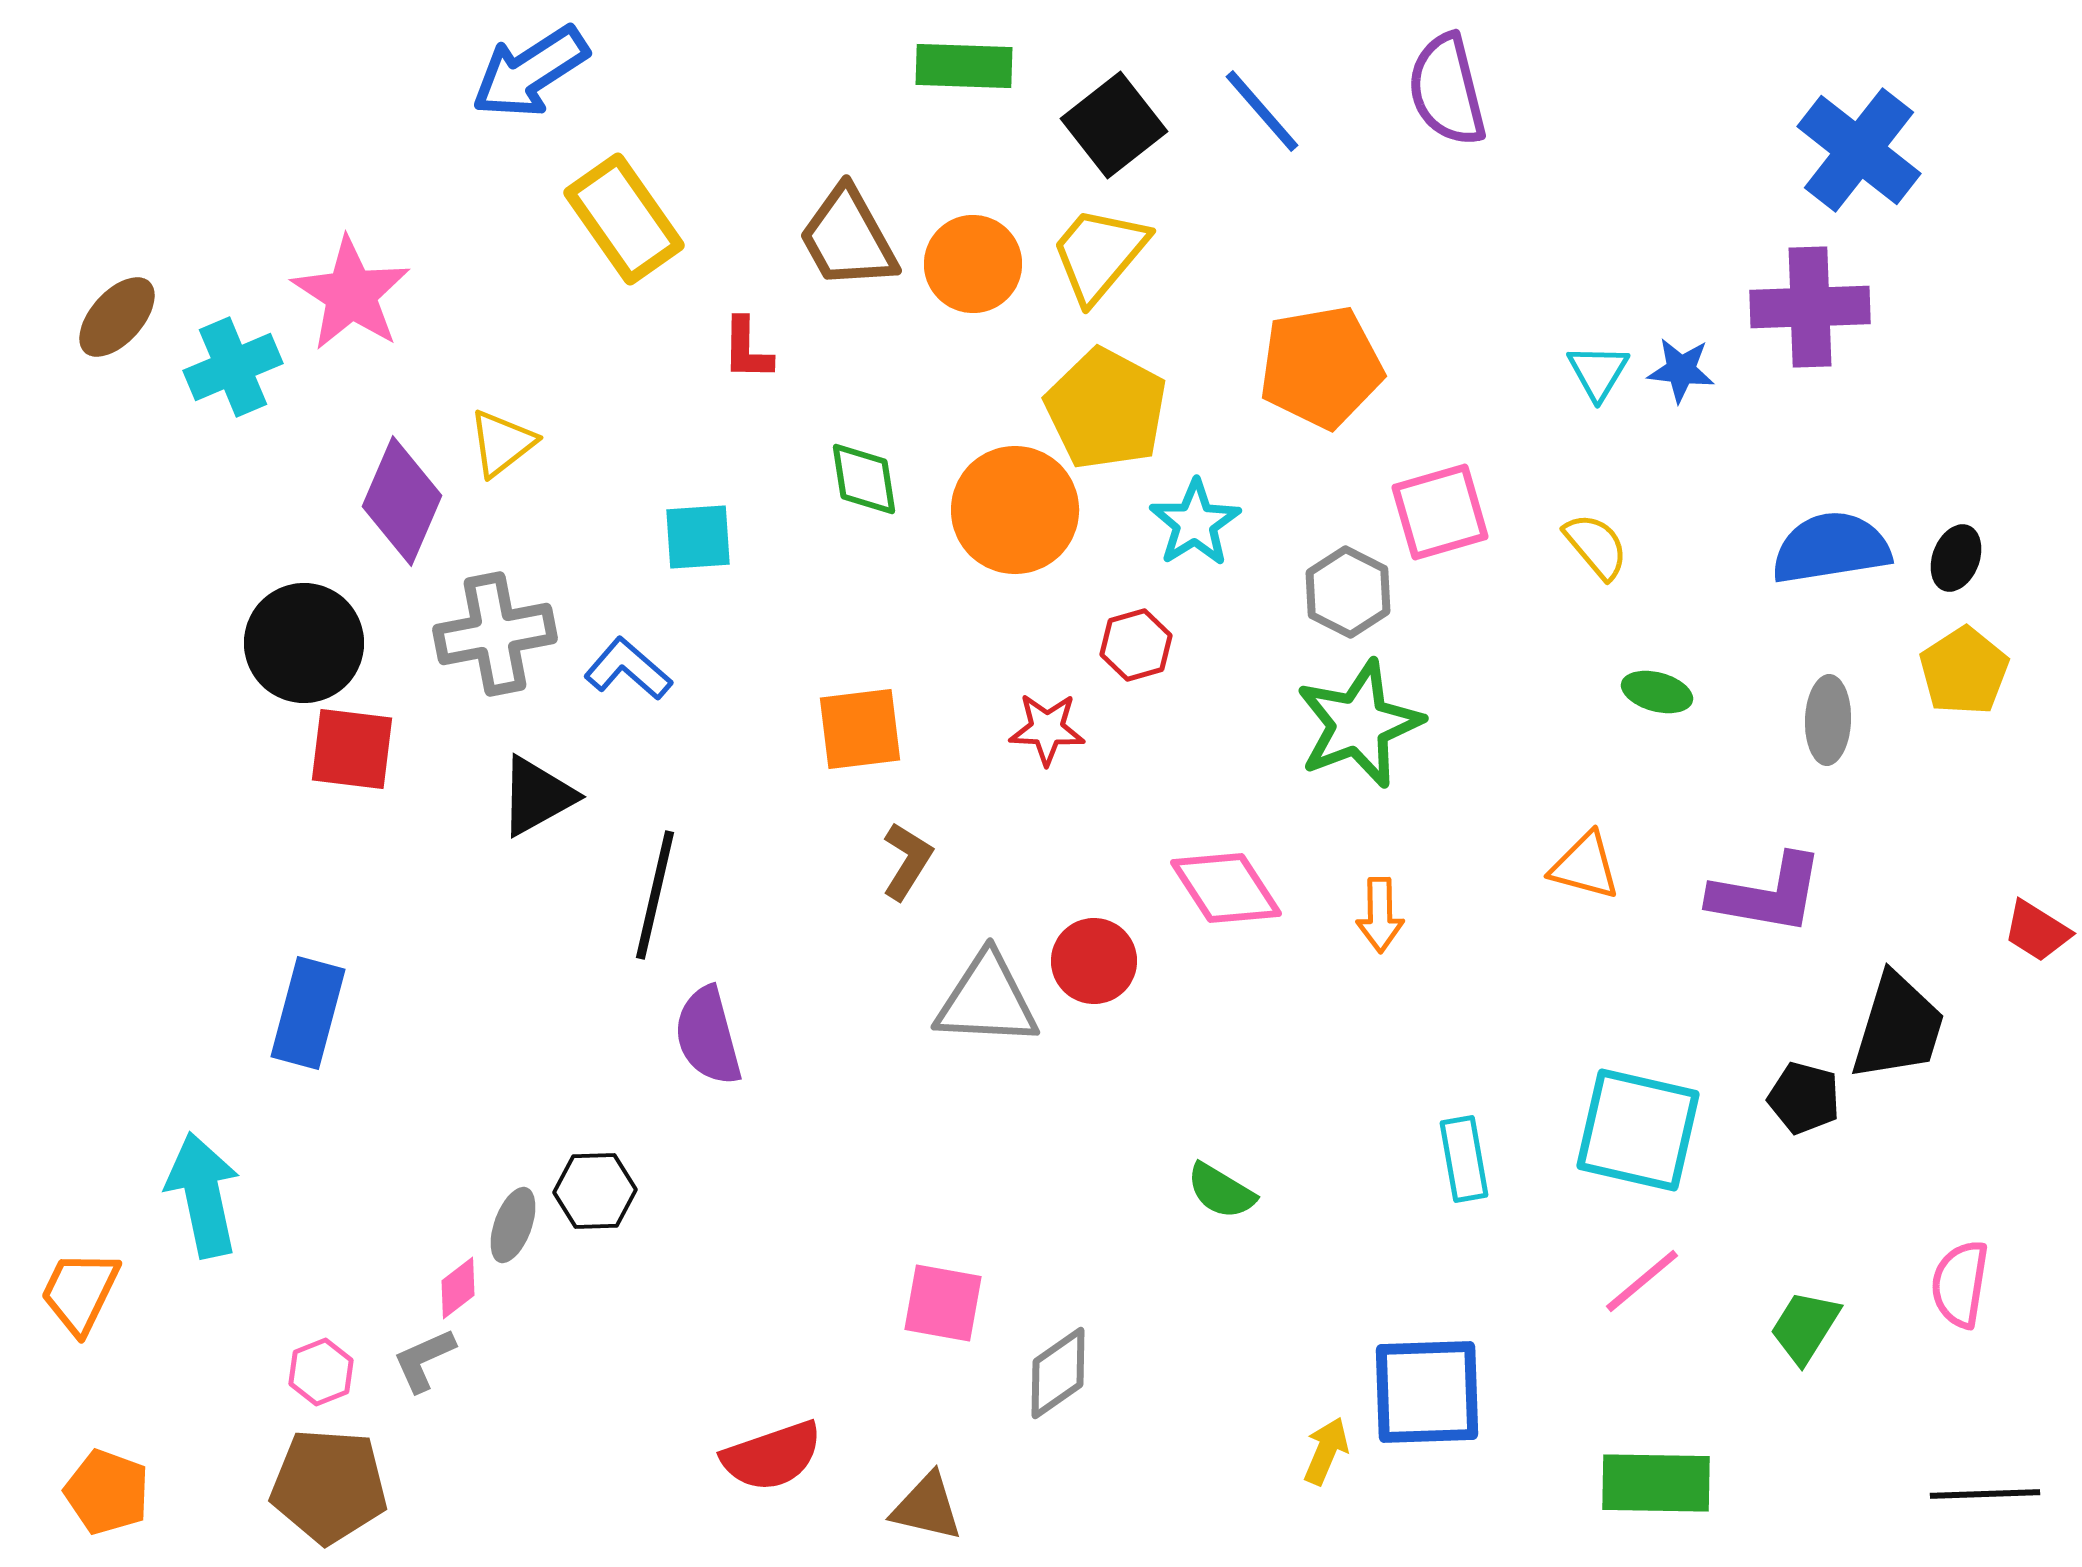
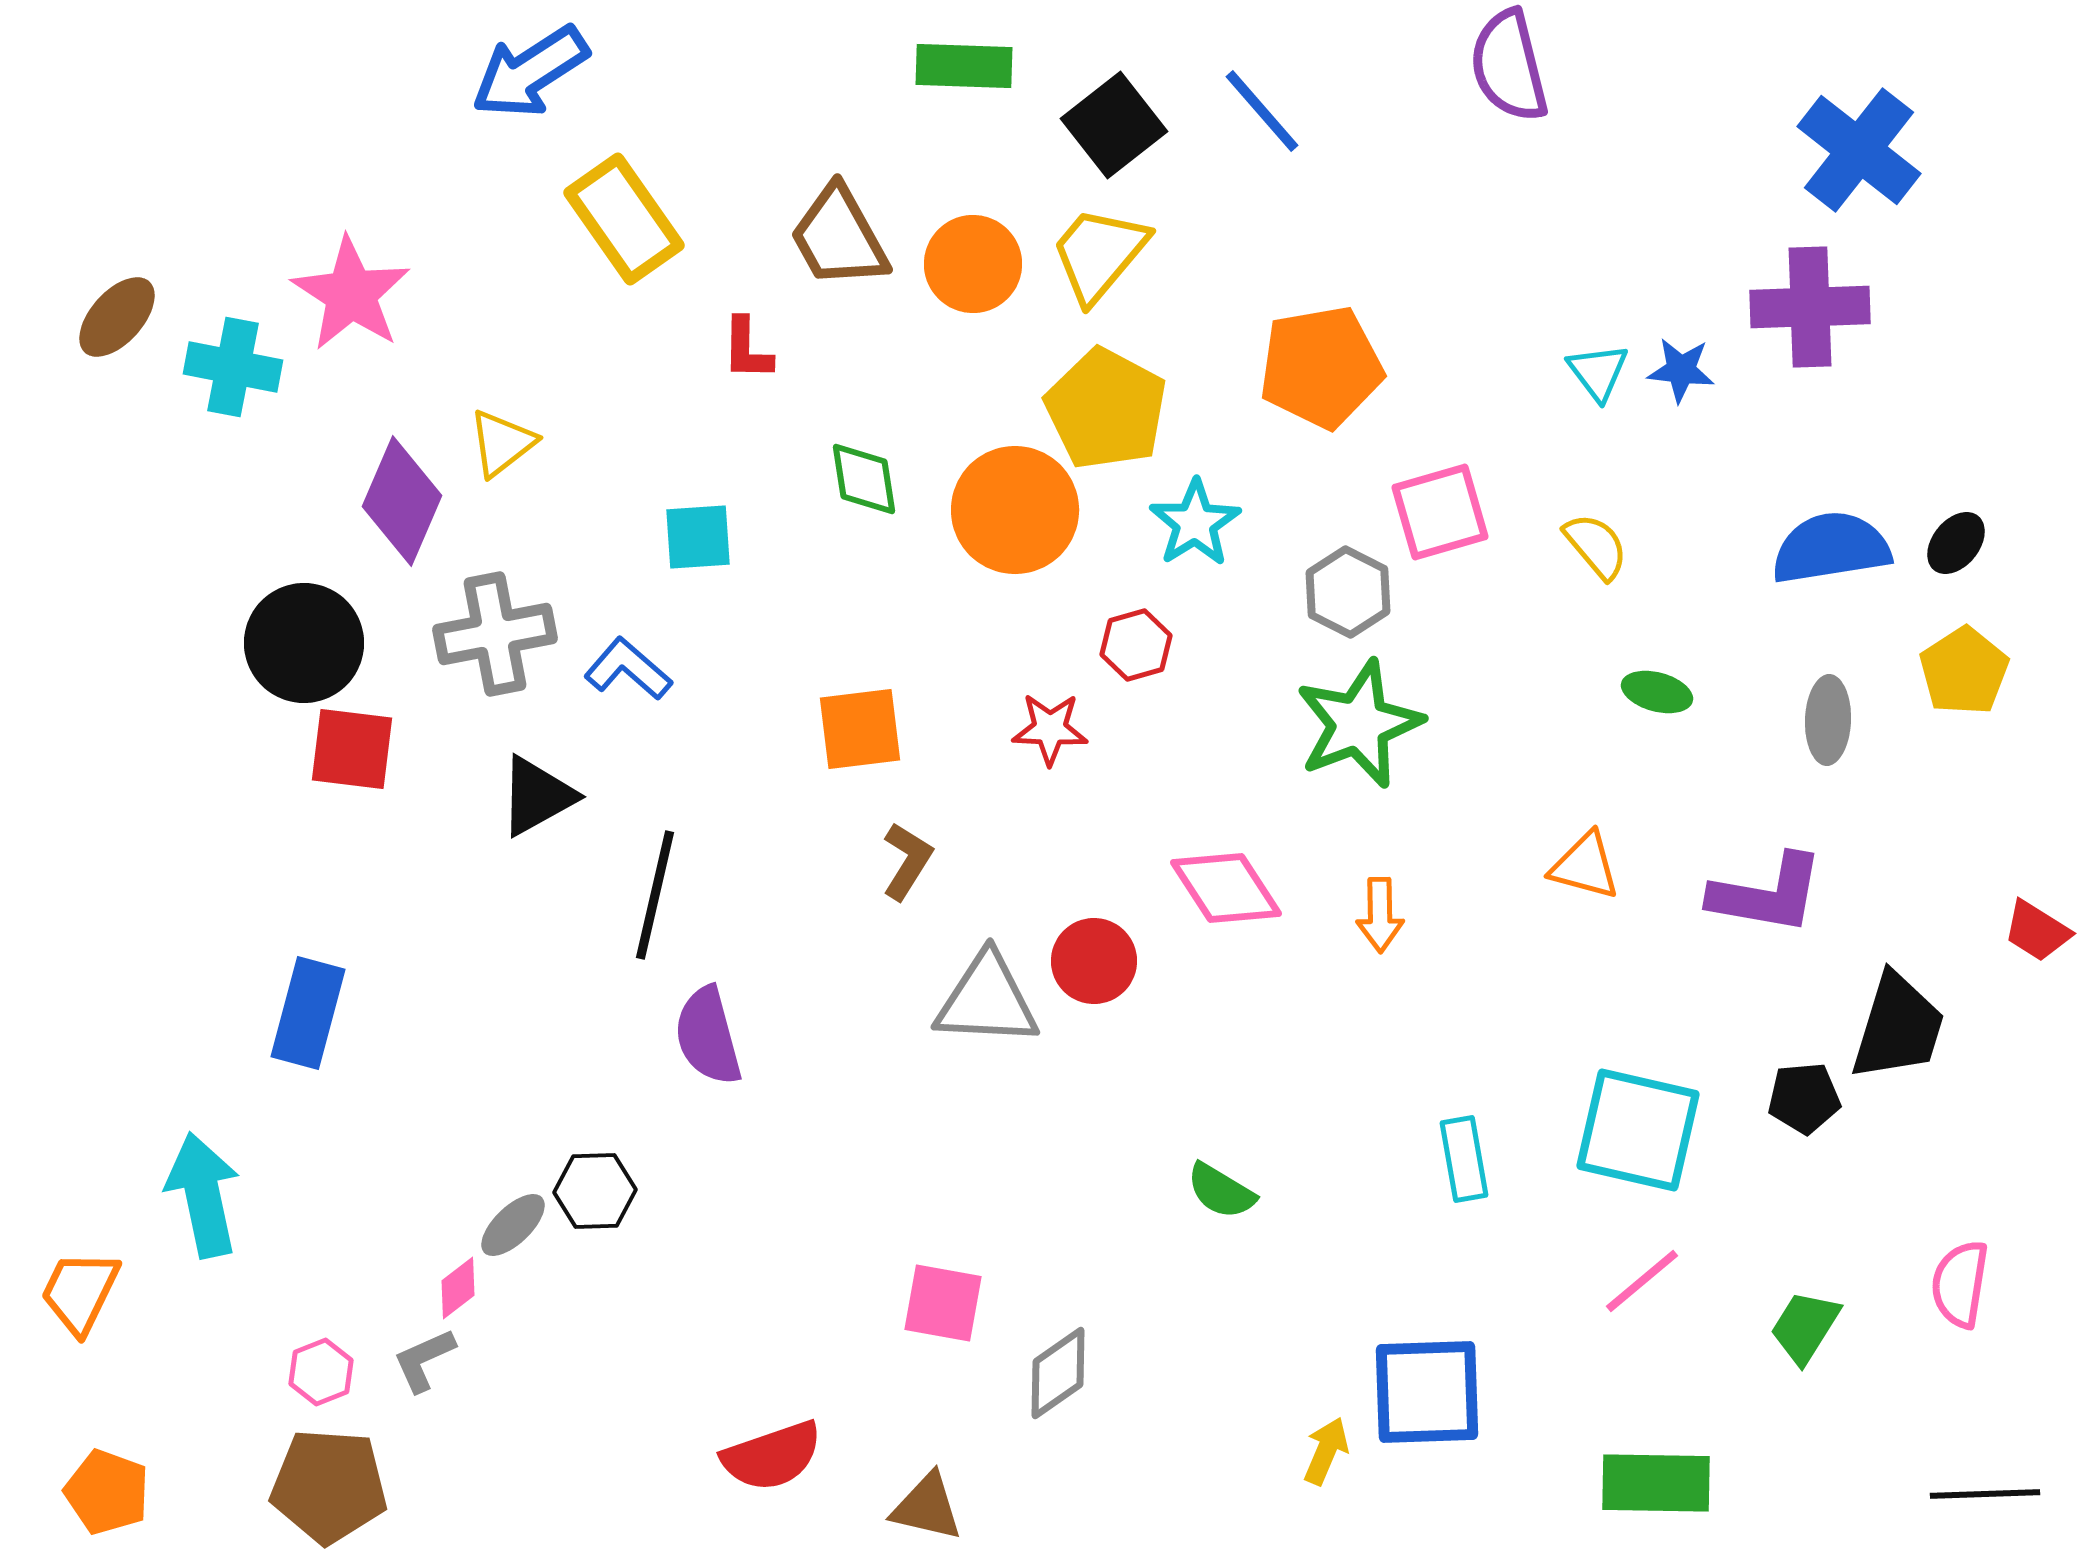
purple semicircle at (1447, 90): moved 62 px right, 24 px up
brown trapezoid at (848, 238): moved 9 px left, 1 px up
cyan cross at (233, 367): rotated 34 degrees clockwise
cyan triangle at (1598, 372): rotated 8 degrees counterclockwise
black ellipse at (1956, 558): moved 15 px up; rotated 18 degrees clockwise
red star at (1047, 729): moved 3 px right
black pentagon at (1804, 1098): rotated 20 degrees counterclockwise
gray ellipse at (513, 1225): rotated 26 degrees clockwise
